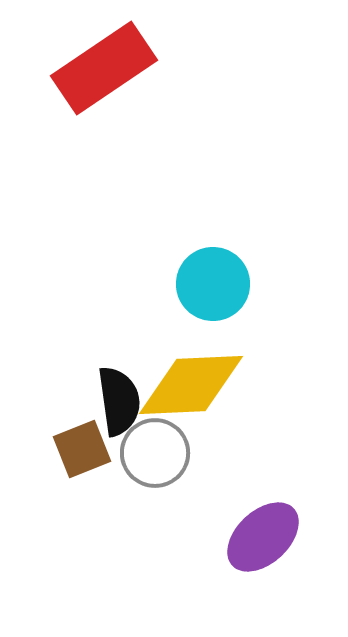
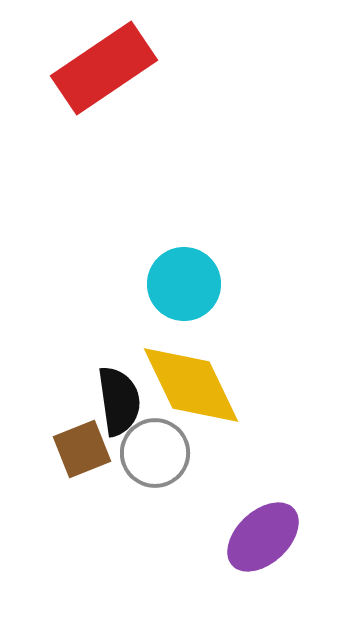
cyan circle: moved 29 px left
yellow diamond: rotated 67 degrees clockwise
